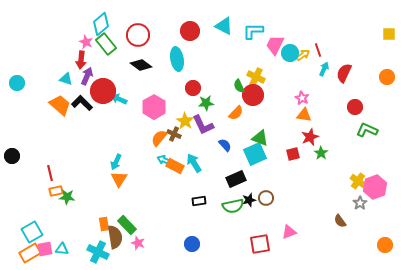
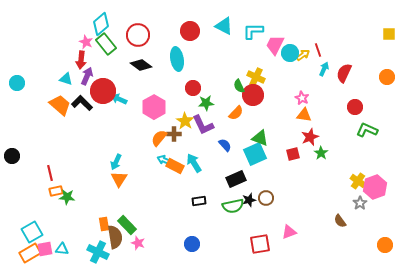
brown cross at (174, 134): rotated 24 degrees counterclockwise
